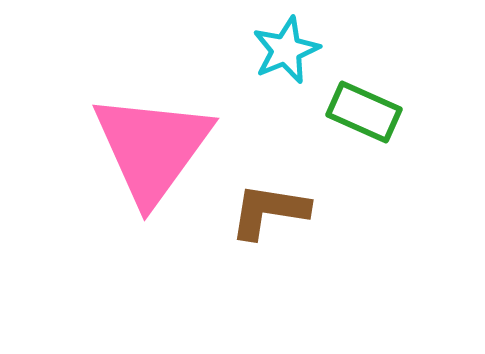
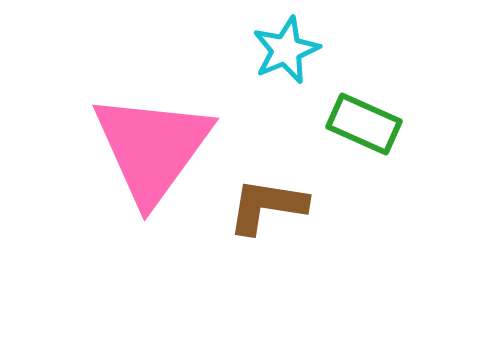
green rectangle: moved 12 px down
brown L-shape: moved 2 px left, 5 px up
